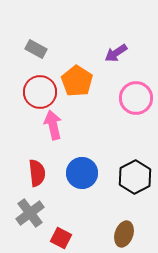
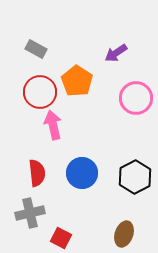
gray cross: rotated 24 degrees clockwise
